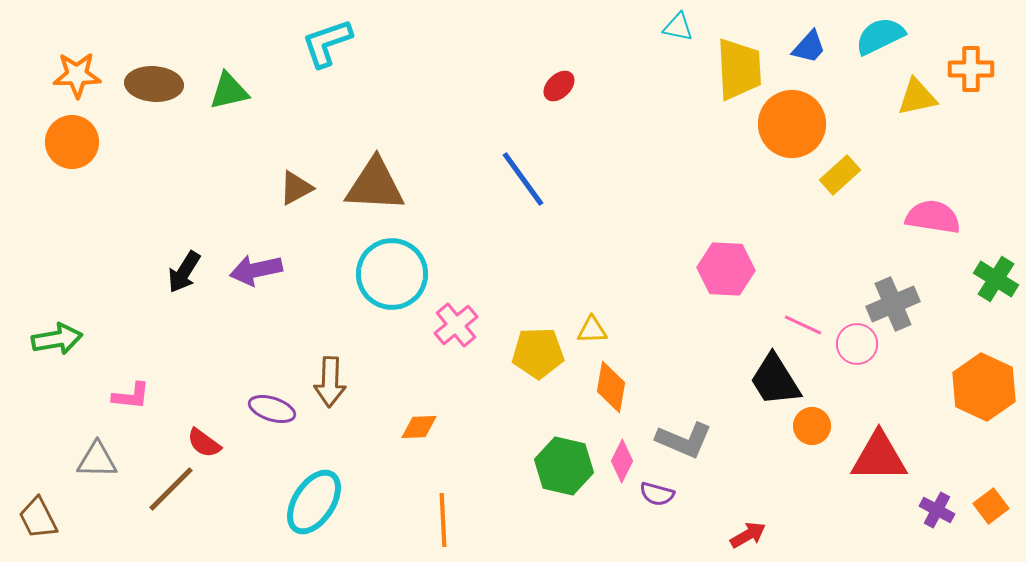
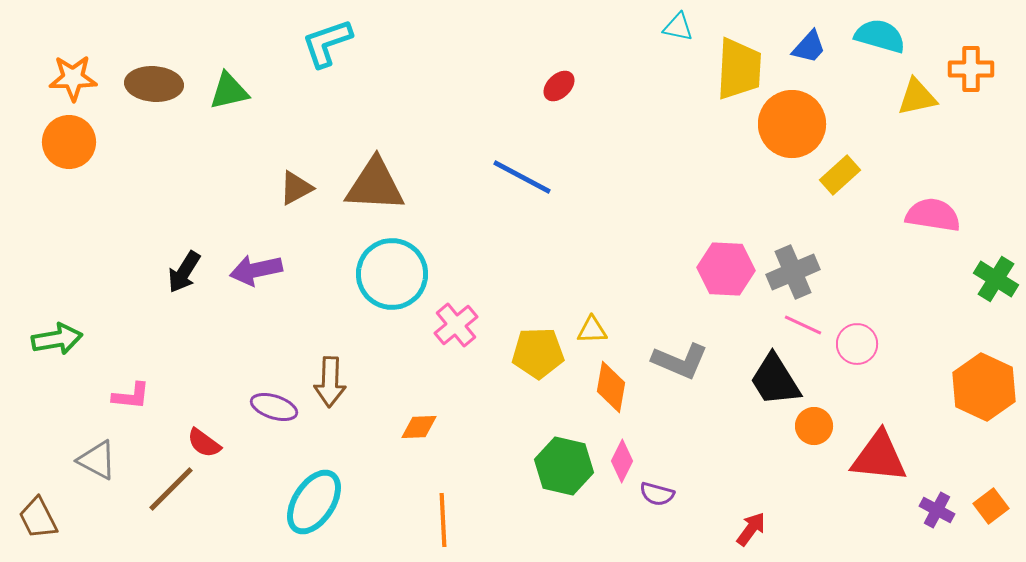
cyan semicircle at (880, 36): rotated 42 degrees clockwise
yellow trapezoid at (739, 69): rotated 6 degrees clockwise
orange star at (77, 75): moved 4 px left, 3 px down
orange circle at (72, 142): moved 3 px left
blue line at (523, 179): moved 1 px left, 2 px up; rotated 26 degrees counterclockwise
pink semicircle at (933, 217): moved 2 px up
gray cross at (893, 304): moved 100 px left, 32 px up
purple ellipse at (272, 409): moved 2 px right, 2 px up
orange circle at (812, 426): moved 2 px right
gray L-shape at (684, 440): moved 4 px left, 79 px up
red triangle at (879, 457): rotated 6 degrees clockwise
gray triangle at (97, 460): rotated 27 degrees clockwise
red arrow at (748, 535): moved 3 px right, 6 px up; rotated 24 degrees counterclockwise
